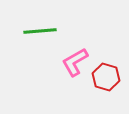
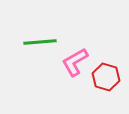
green line: moved 11 px down
